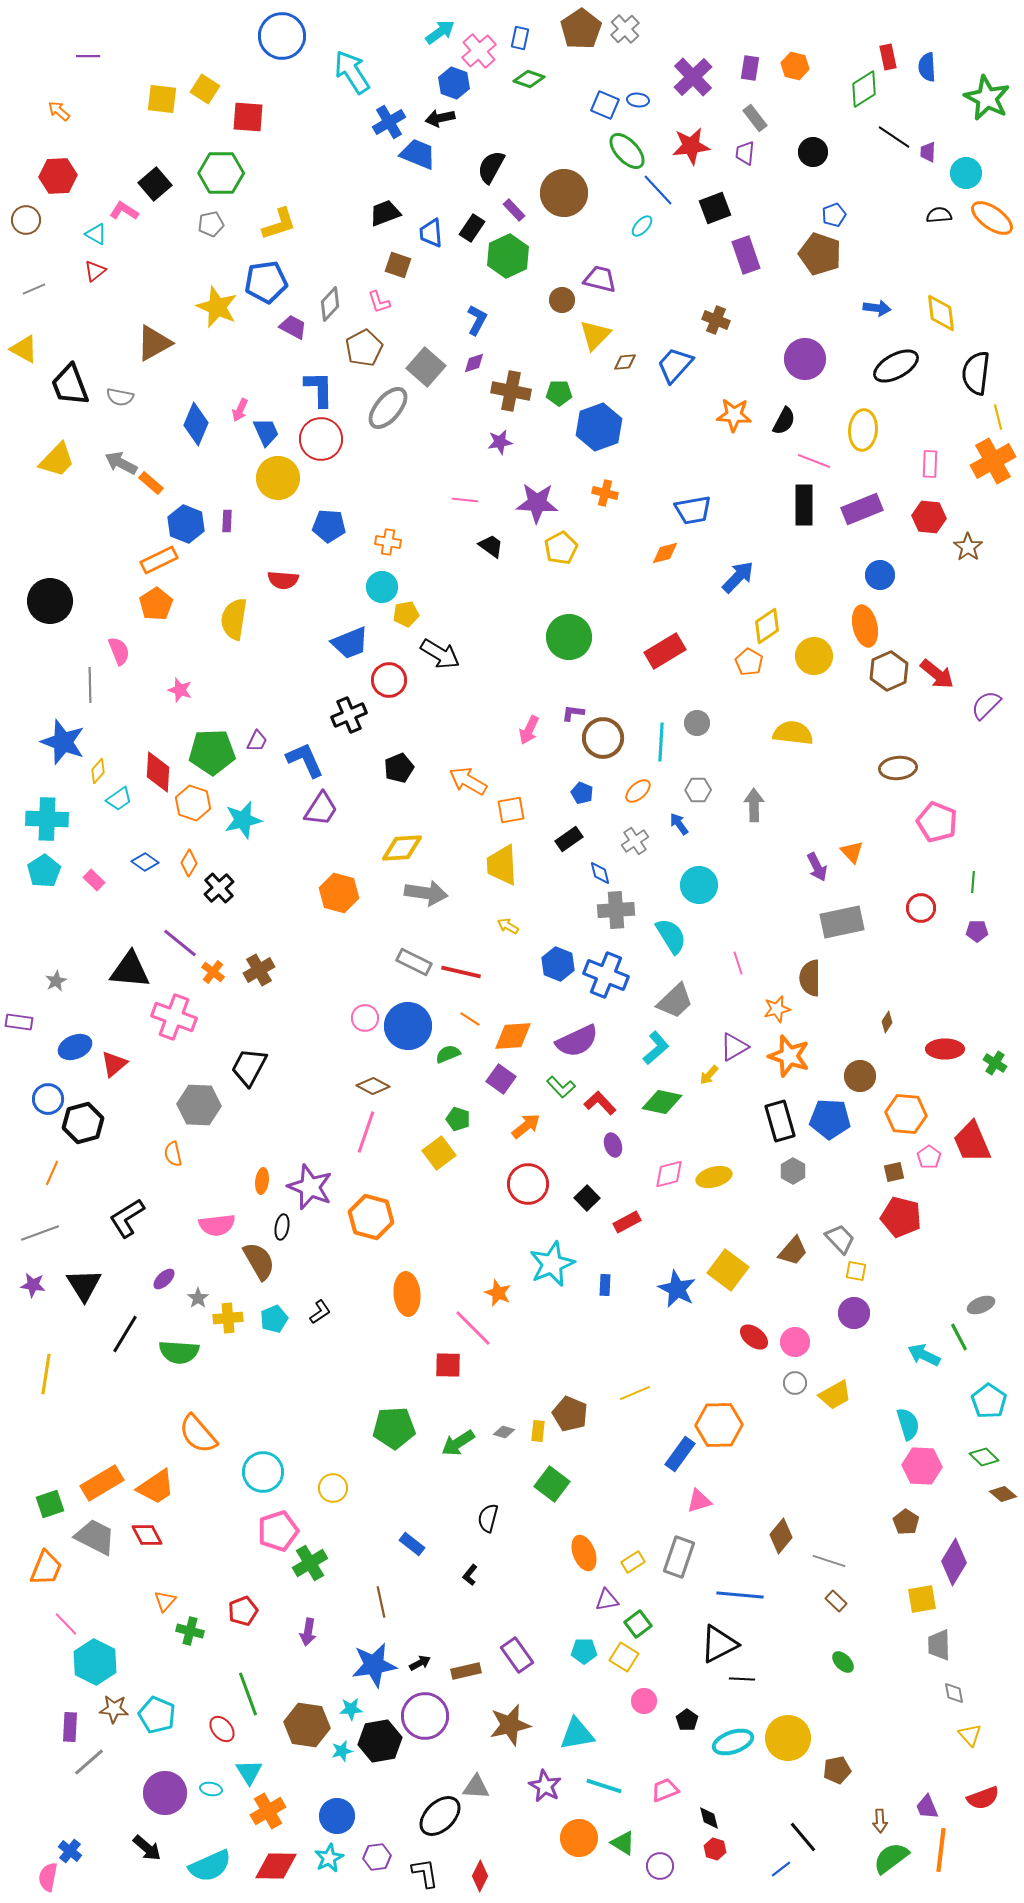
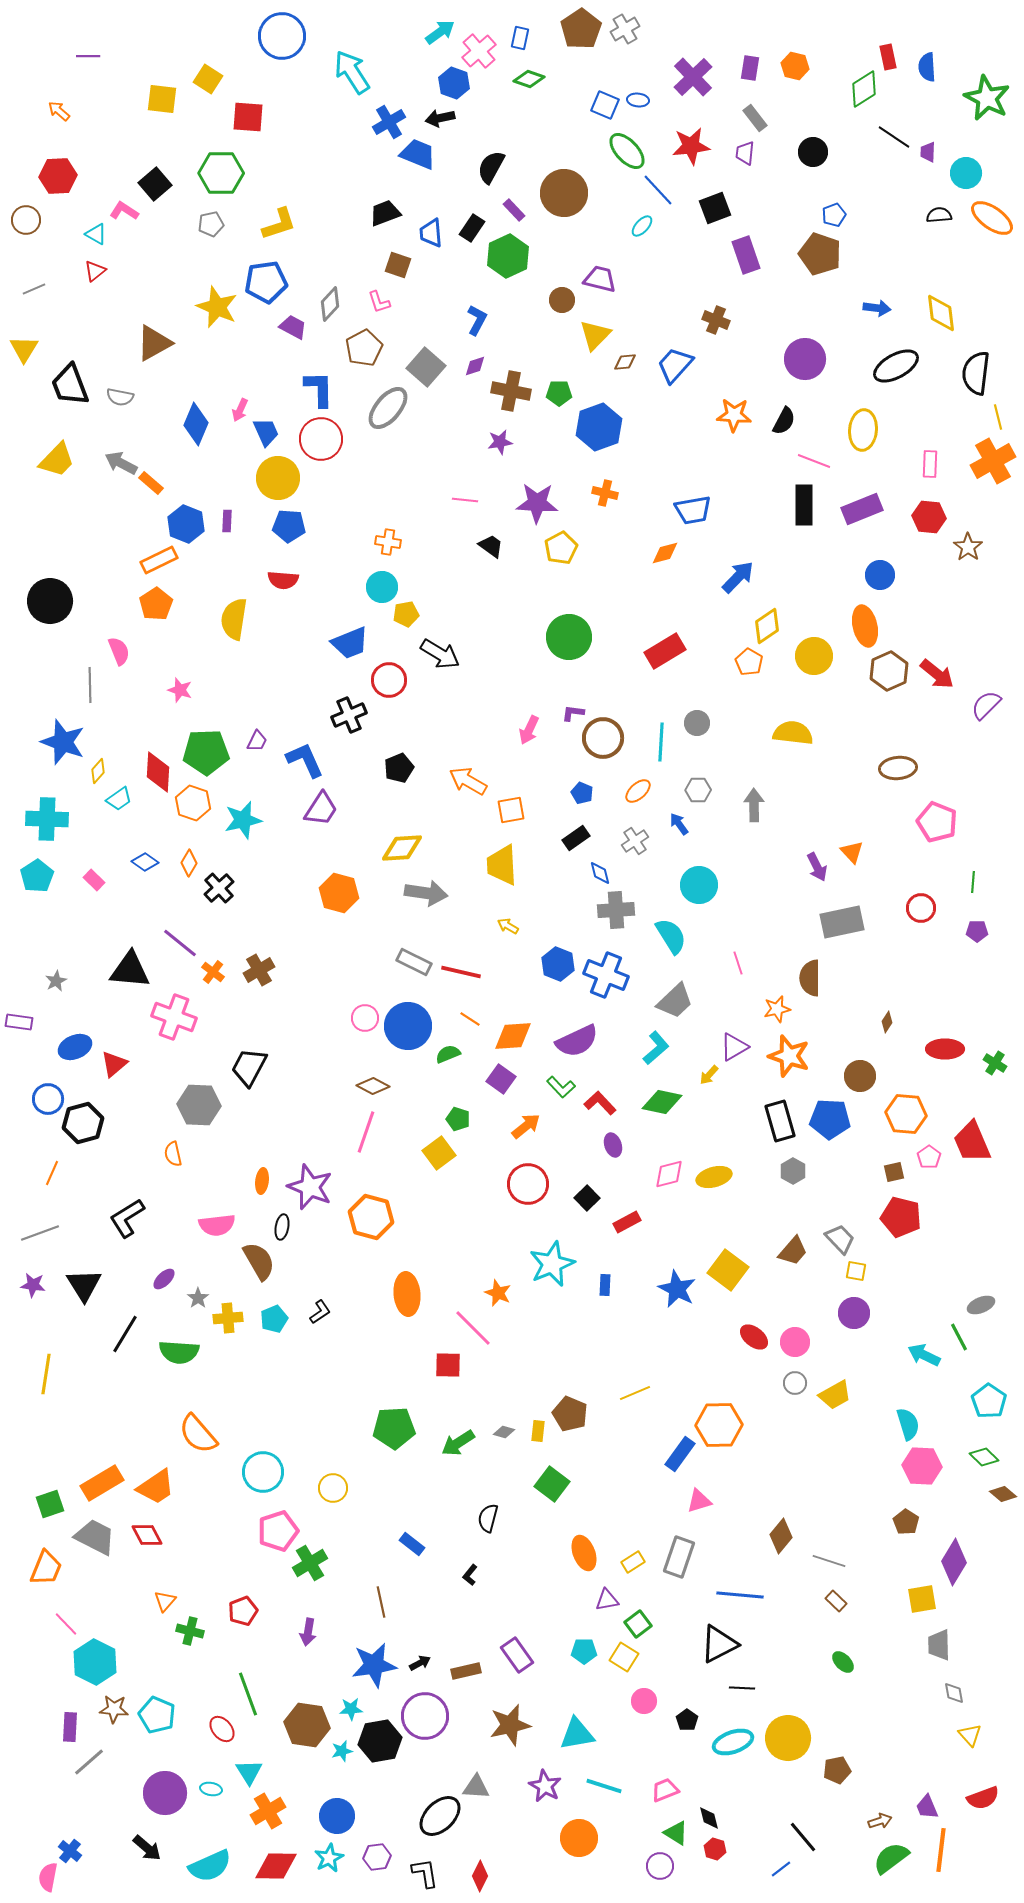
gray cross at (625, 29): rotated 12 degrees clockwise
yellow square at (205, 89): moved 3 px right, 10 px up
yellow triangle at (24, 349): rotated 32 degrees clockwise
purple diamond at (474, 363): moved 1 px right, 3 px down
blue pentagon at (329, 526): moved 40 px left
green pentagon at (212, 752): moved 6 px left
black rectangle at (569, 839): moved 7 px right, 1 px up
cyan pentagon at (44, 871): moved 7 px left, 5 px down
black line at (742, 1679): moved 9 px down
brown arrow at (880, 1821): rotated 105 degrees counterclockwise
green triangle at (623, 1843): moved 53 px right, 10 px up
